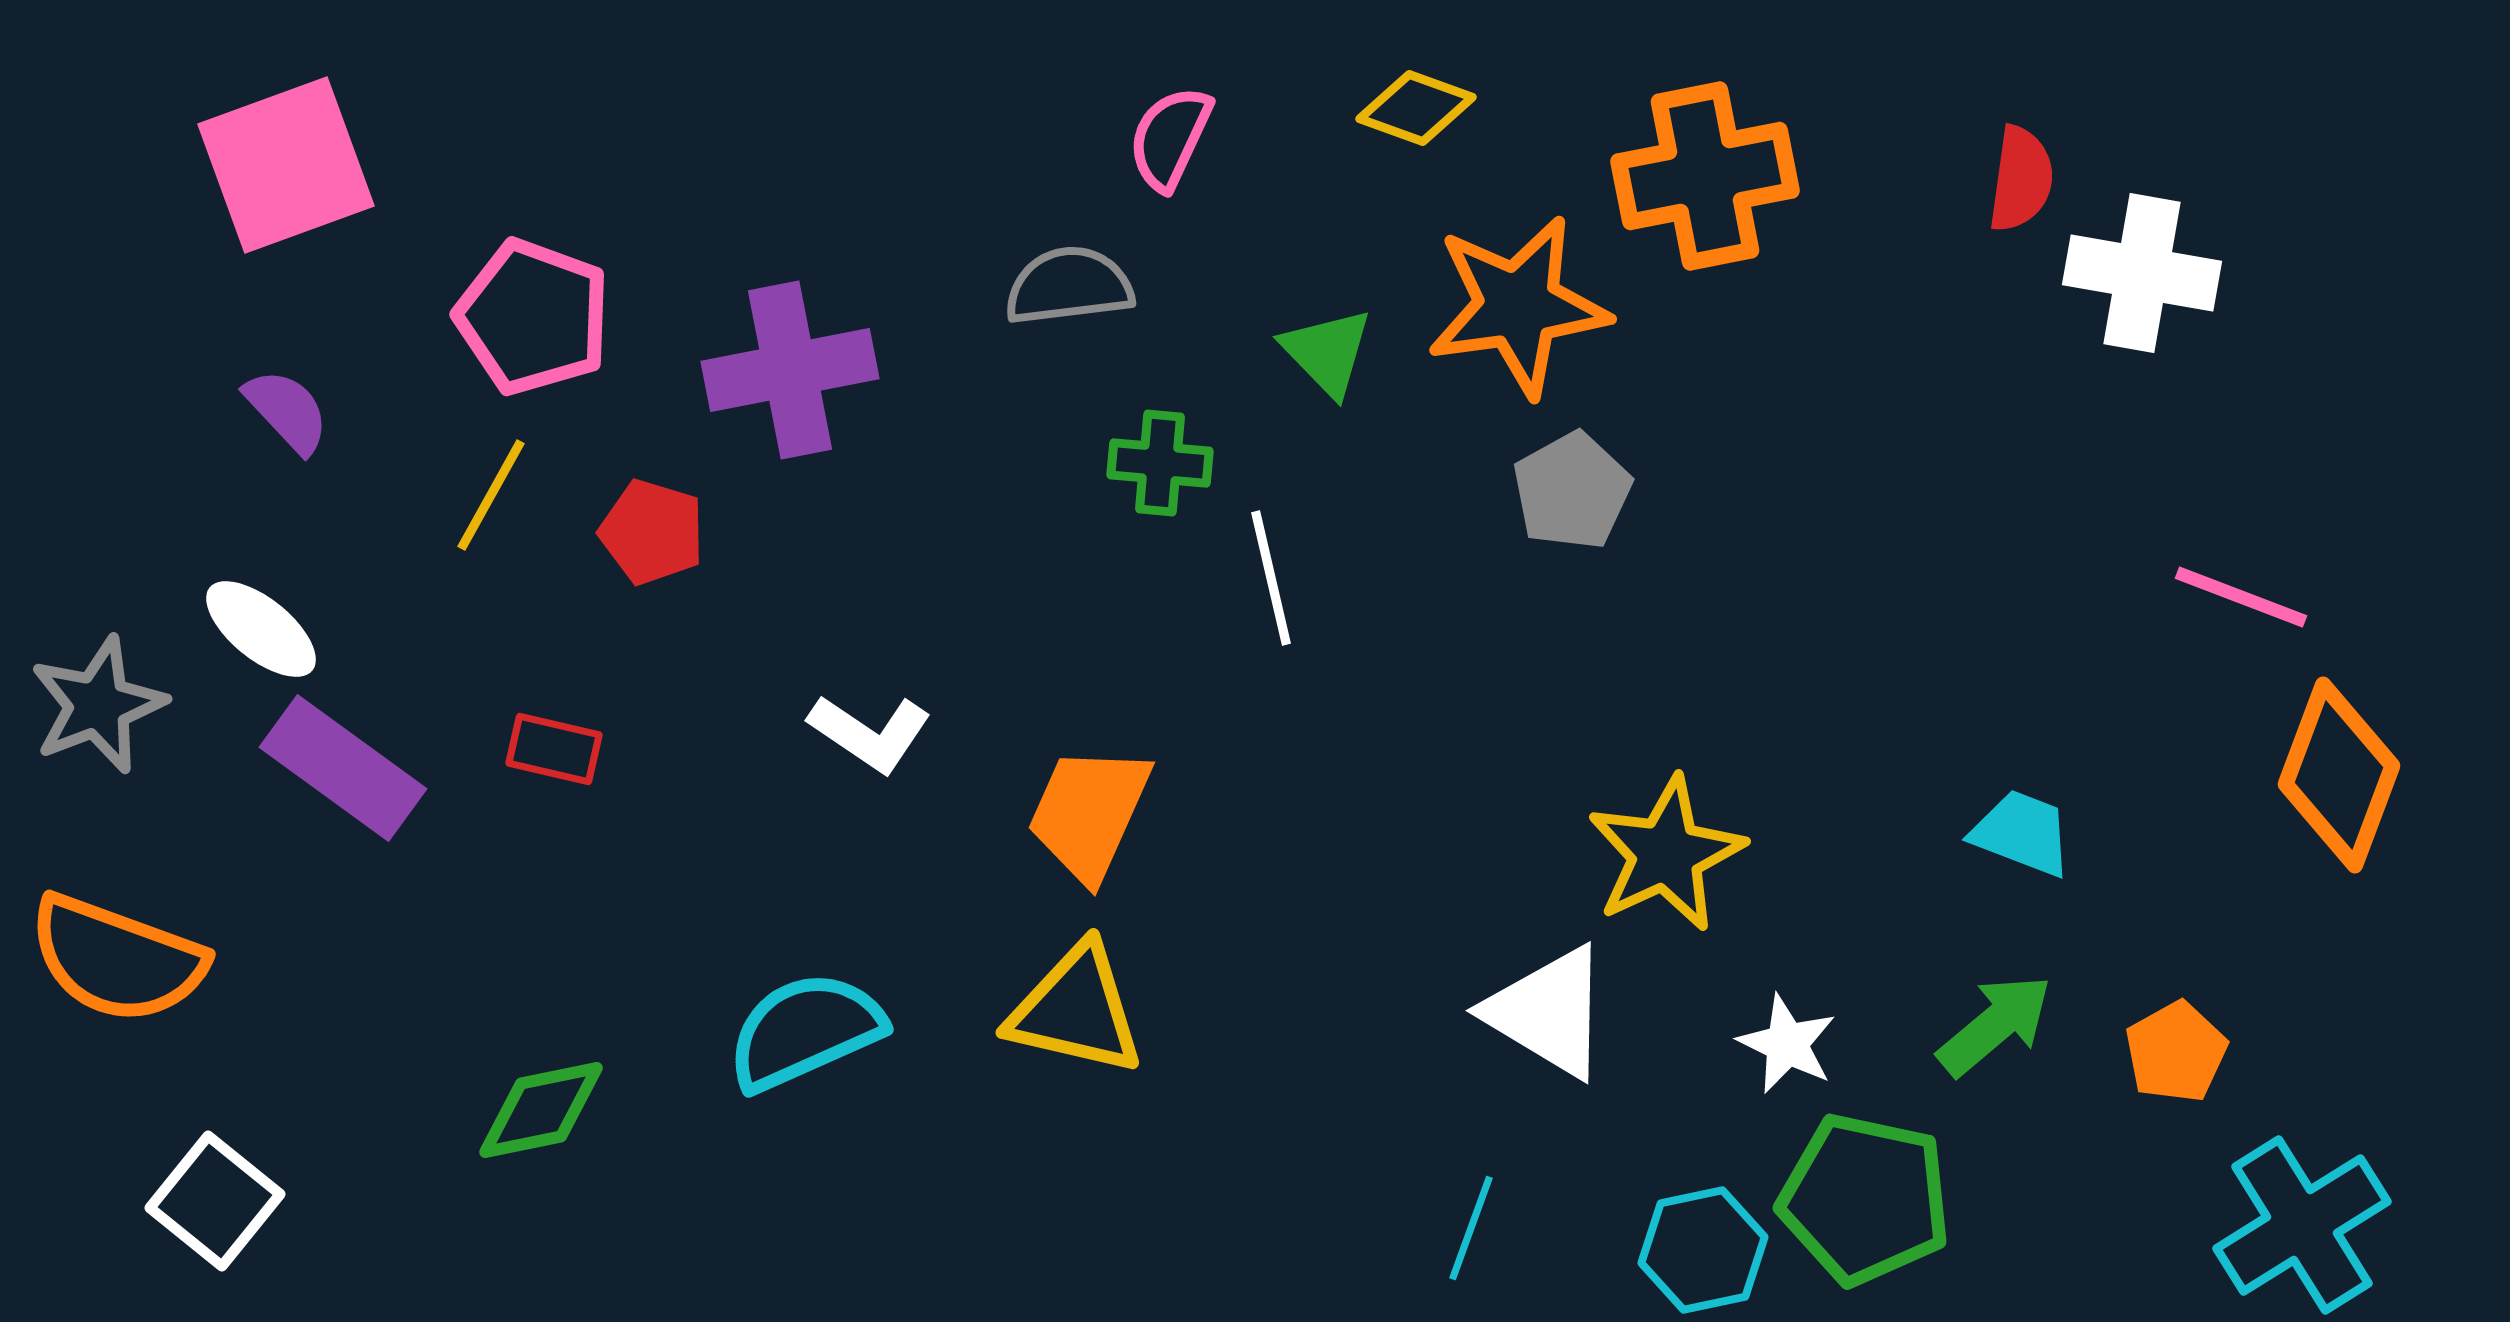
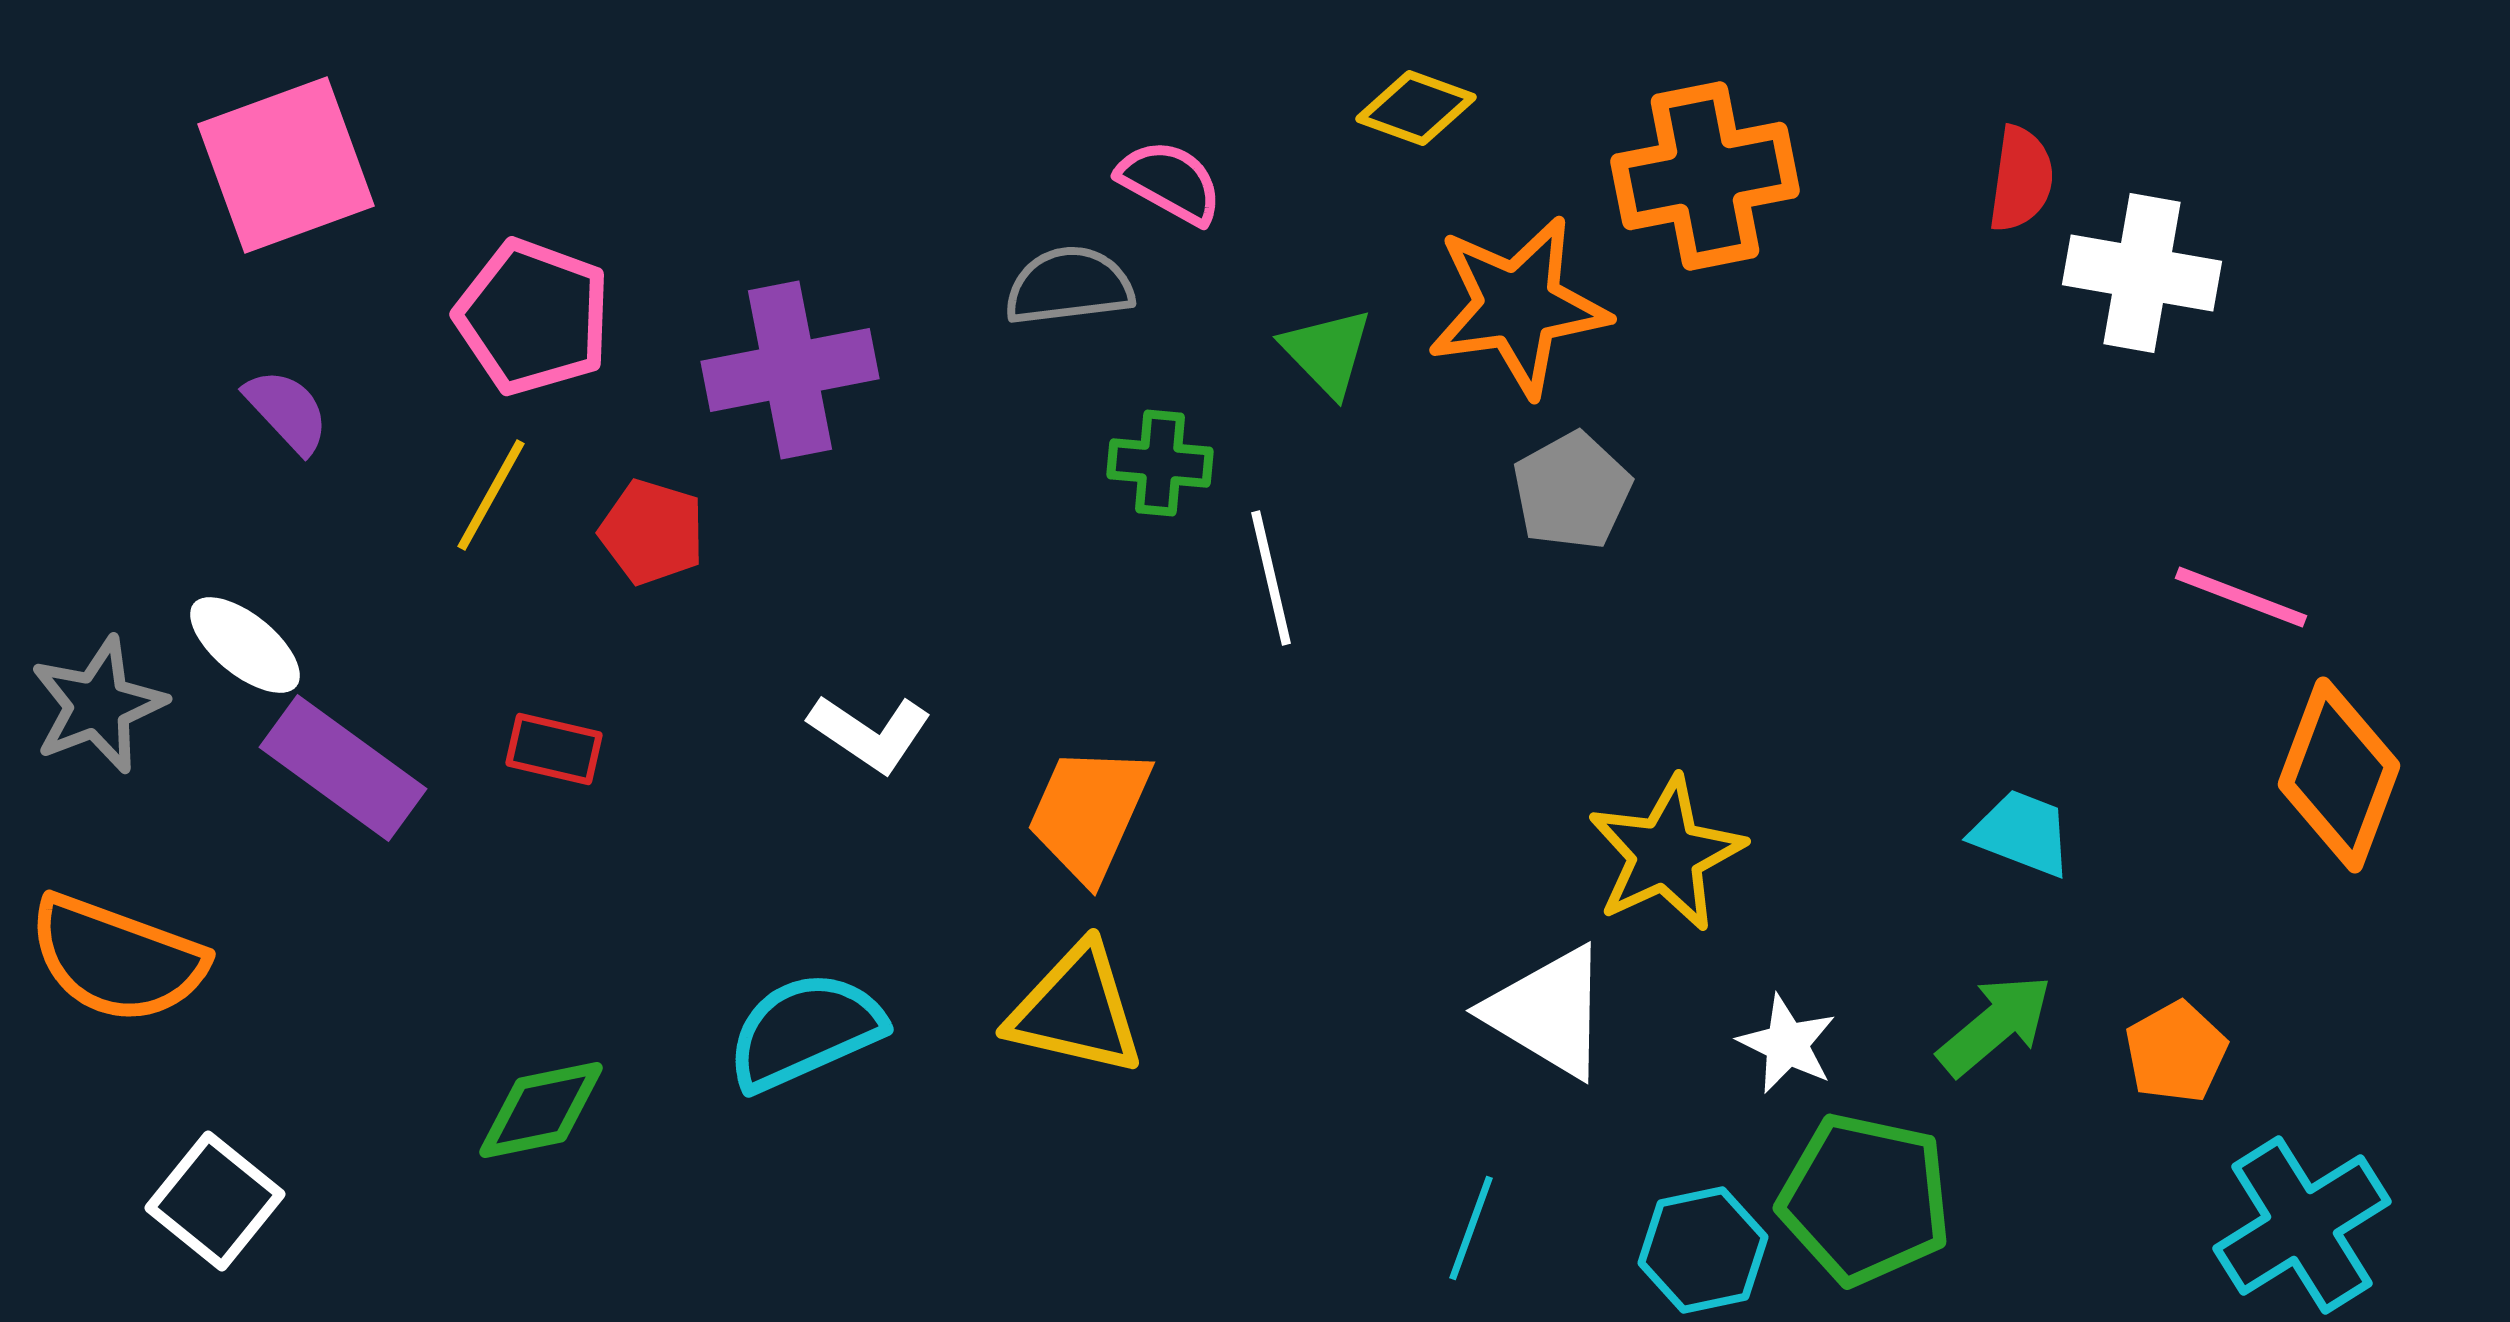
pink semicircle: moved 44 px down; rotated 94 degrees clockwise
white ellipse: moved 16 px left, 16 px down
